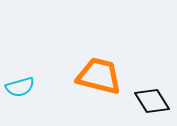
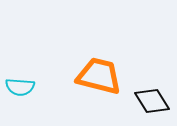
cyan semicircle: rotated 20 degrees clockwise
